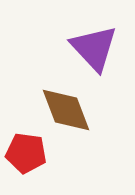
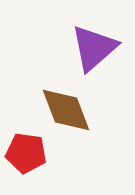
purple triangle: rotated 32 degrees clockwise
